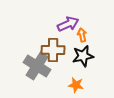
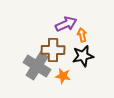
purple arrow: moved 2 px left
orange star: moved 13 px left, 9 px up
